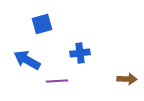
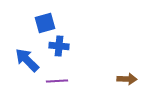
blue square: moved 3 px right, 1 px up
blue cross: moved 21 px left, 7 px up; rotated 12 degrees clockwise
blue arrow: rotated 16 degrees clockwise
